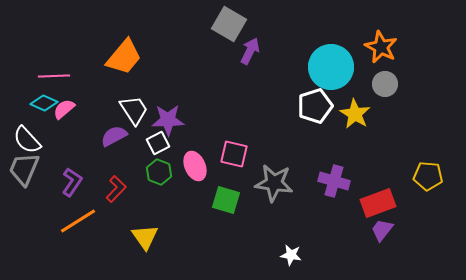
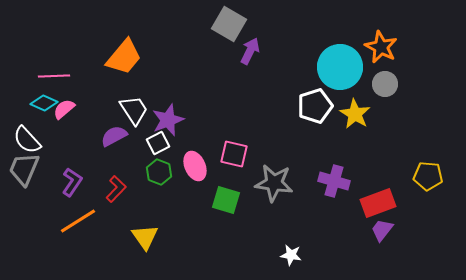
cyan circle: moved 9 px right
purple star: rotated 20 degrees counterclockwise
